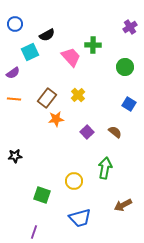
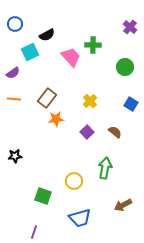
purple cross: rotated 16 degrees counterclockwise
yellow cross: moved 12 px right, 6 px down
blue square: moved 2 px right
green square: moved 1 px right, 1 px down
